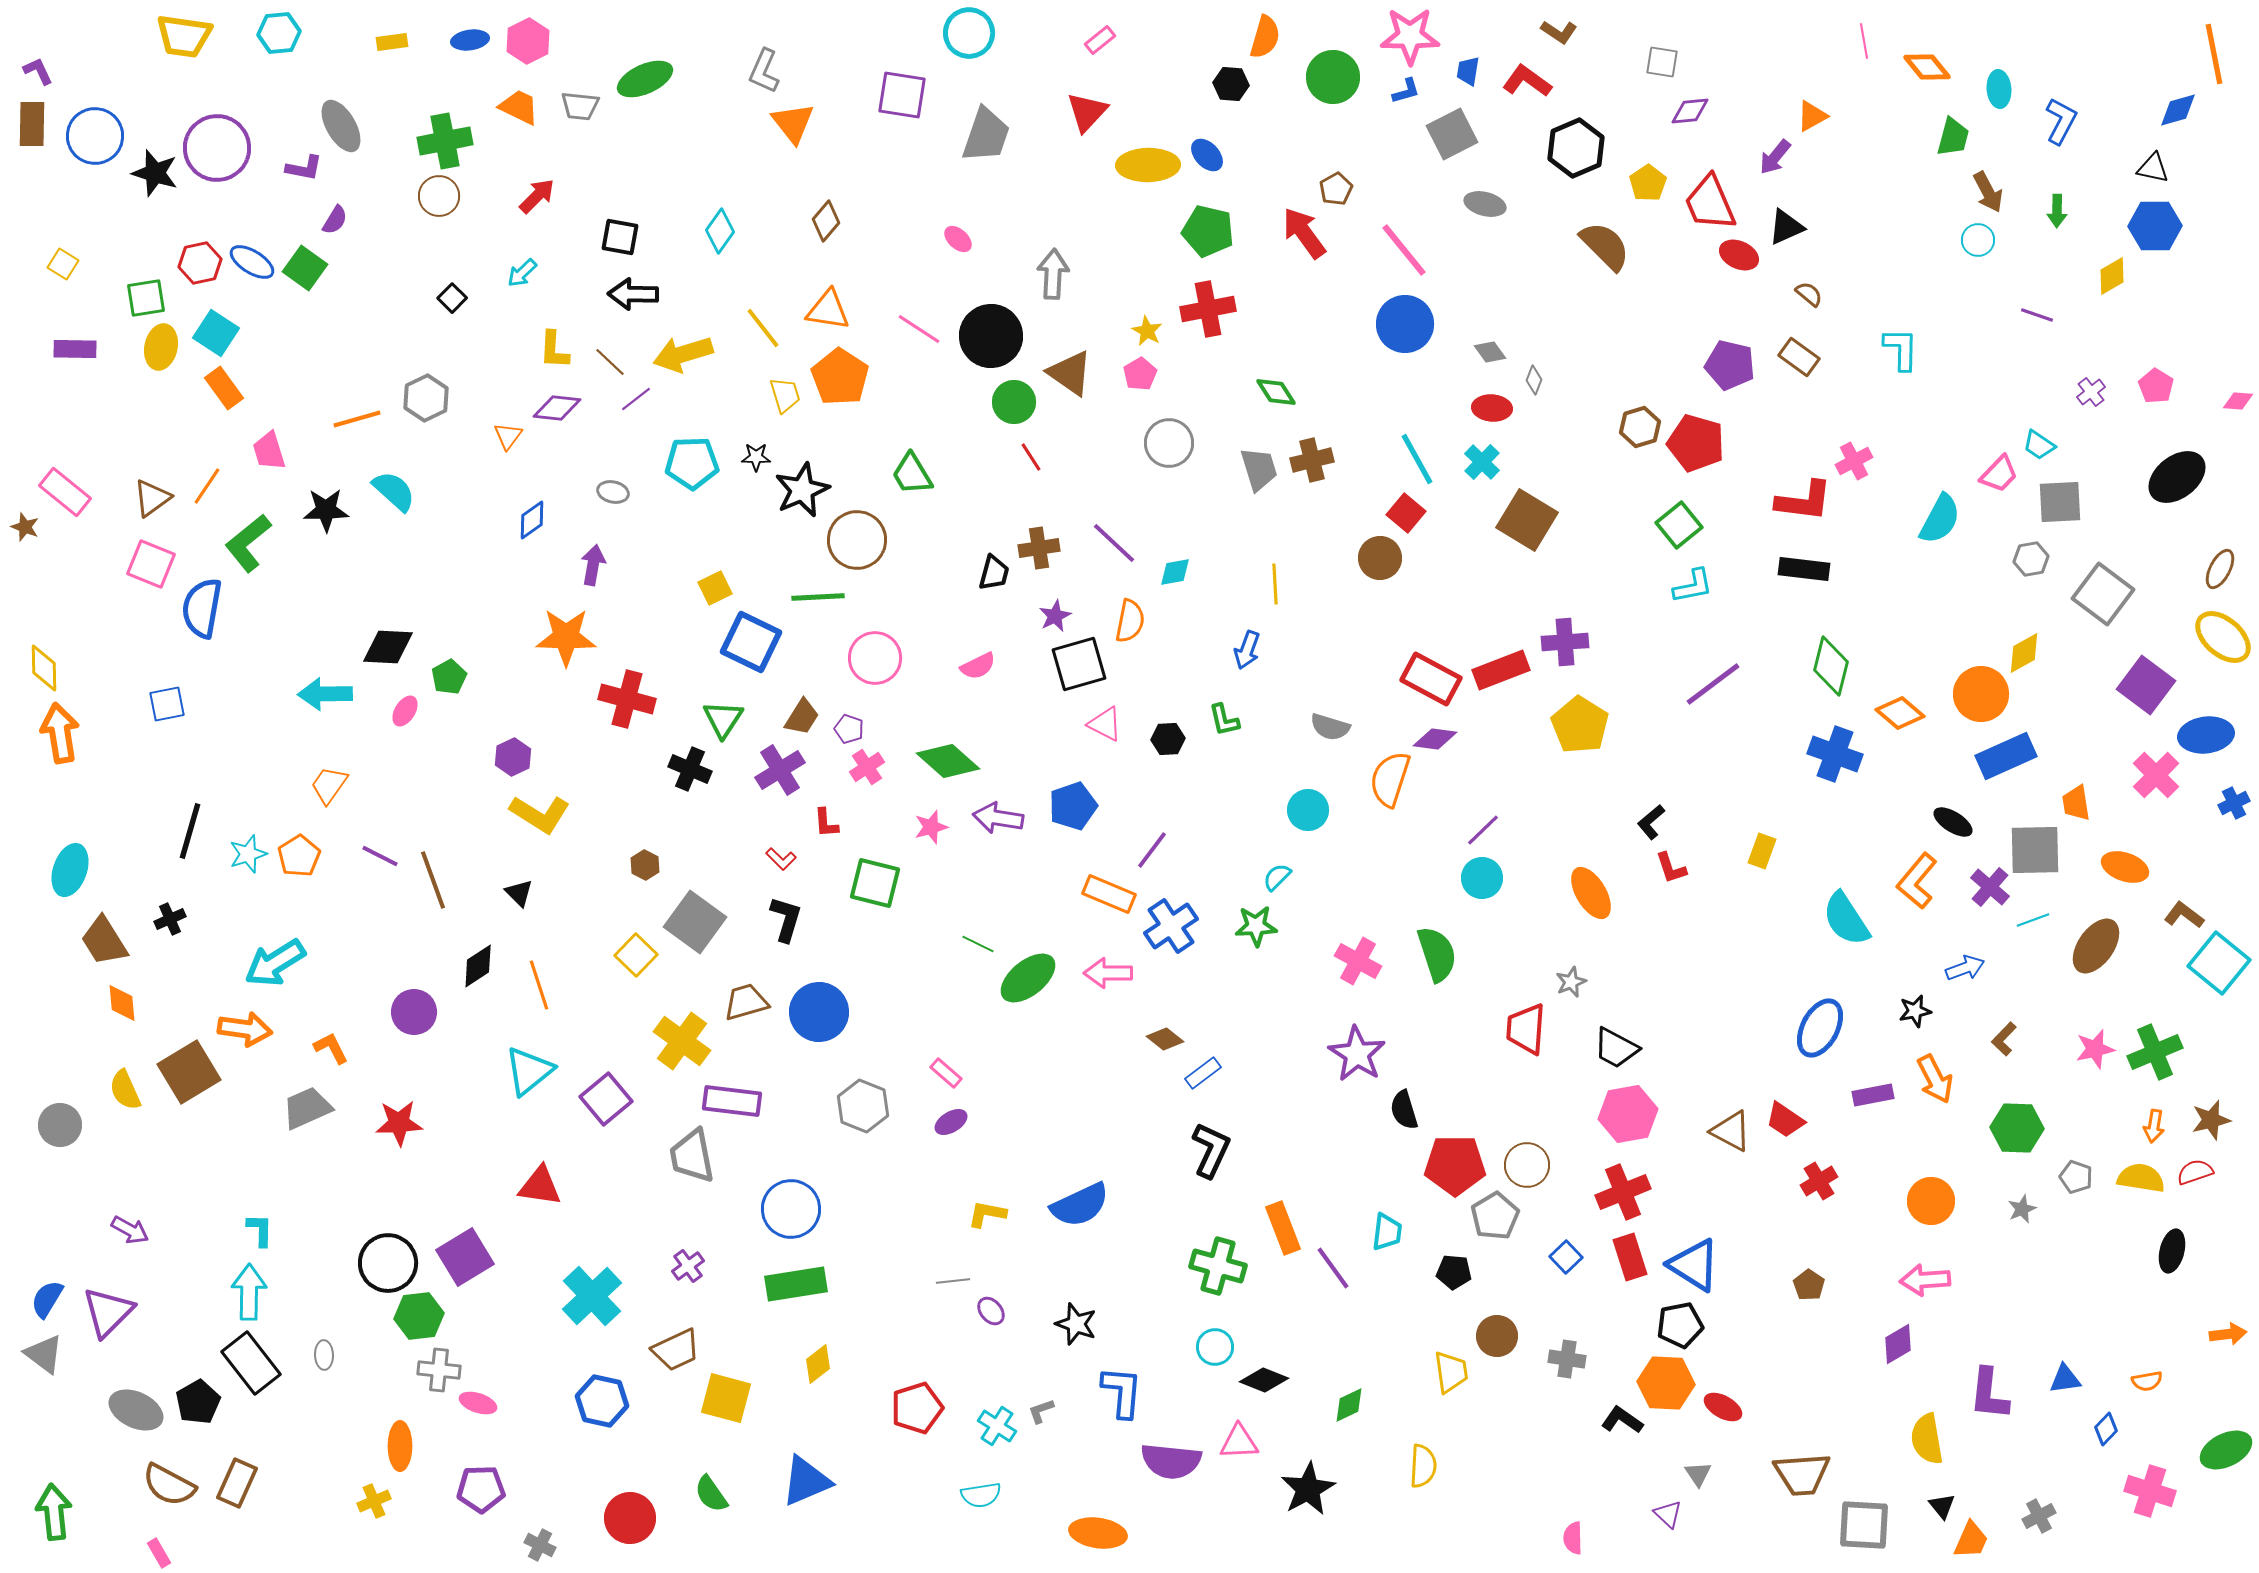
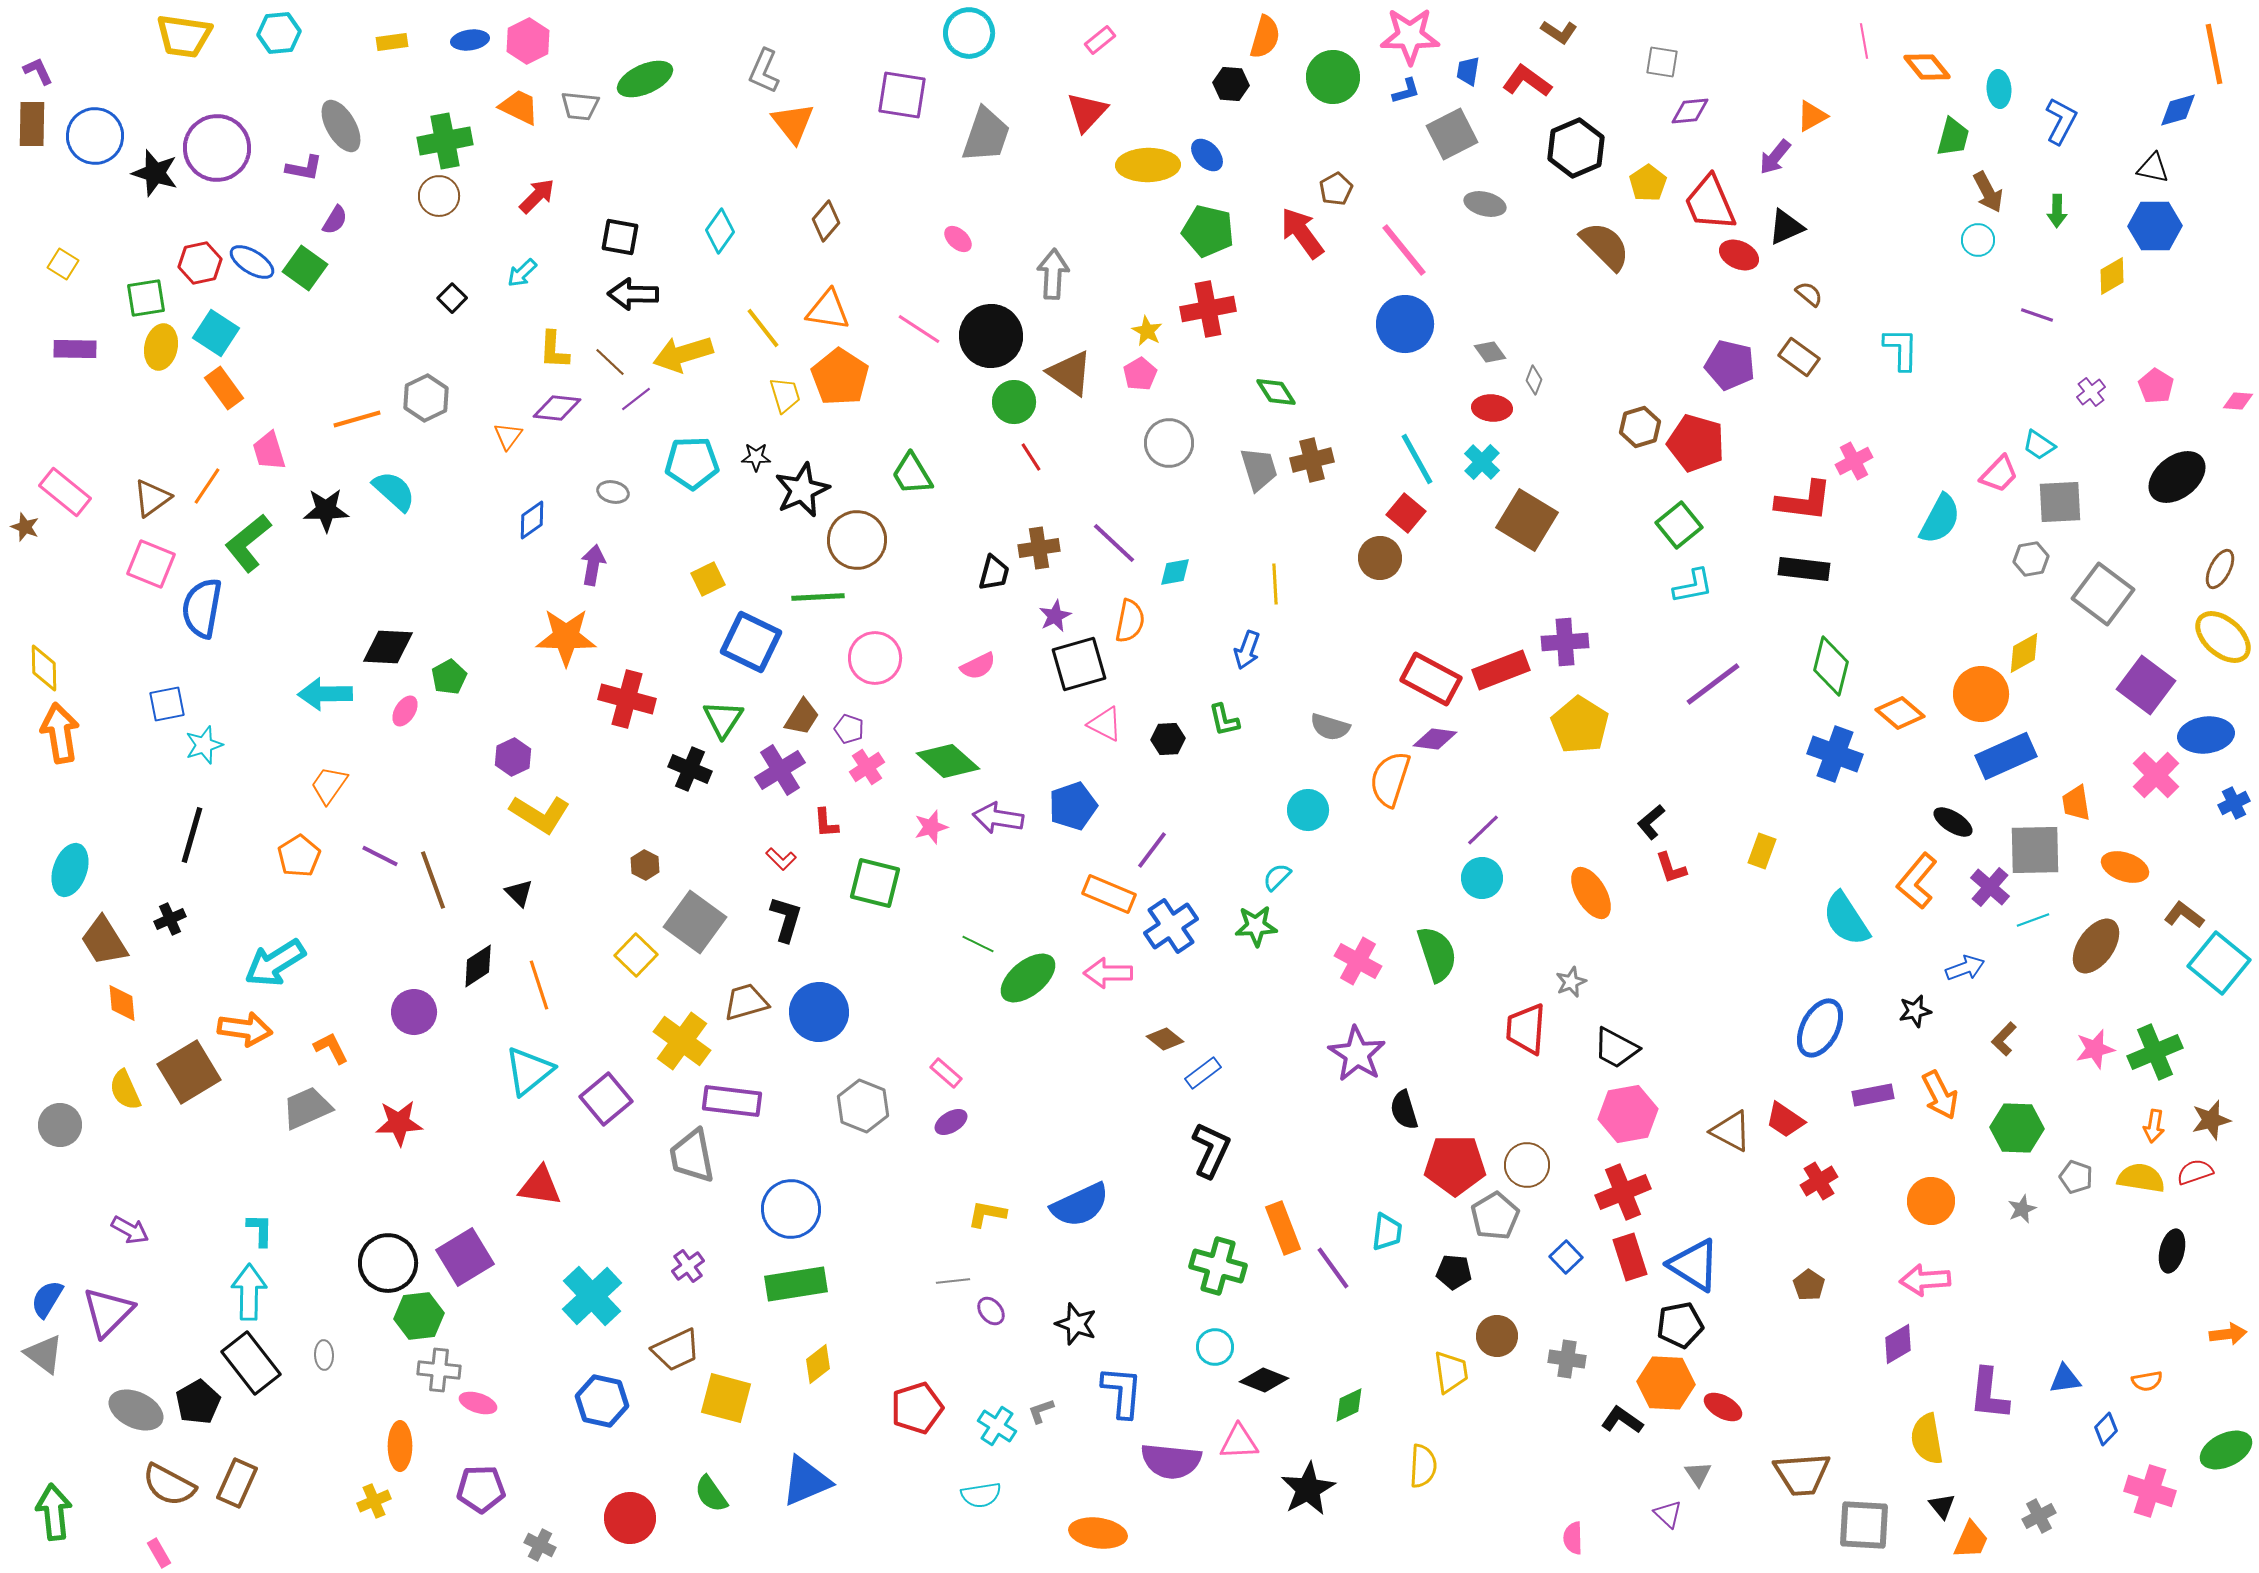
red arrow at (1304, 233): moved 2 px left
yellow square at (715, 588): moved 7 px left, 9 px up
black line at (190, 831): moved 2 px right, 4 px down
cyan star at (248, 854): moved 44 px left, 109 px up
orange arrow at (1935, 1079): moved 5 px right, 16 px down
